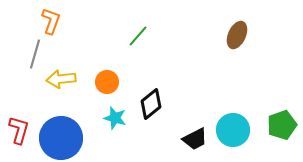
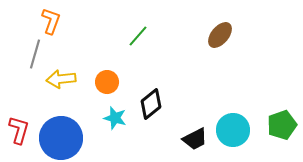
brown ellipse: moved 17 px left; rotated 16 degrees clockwise
